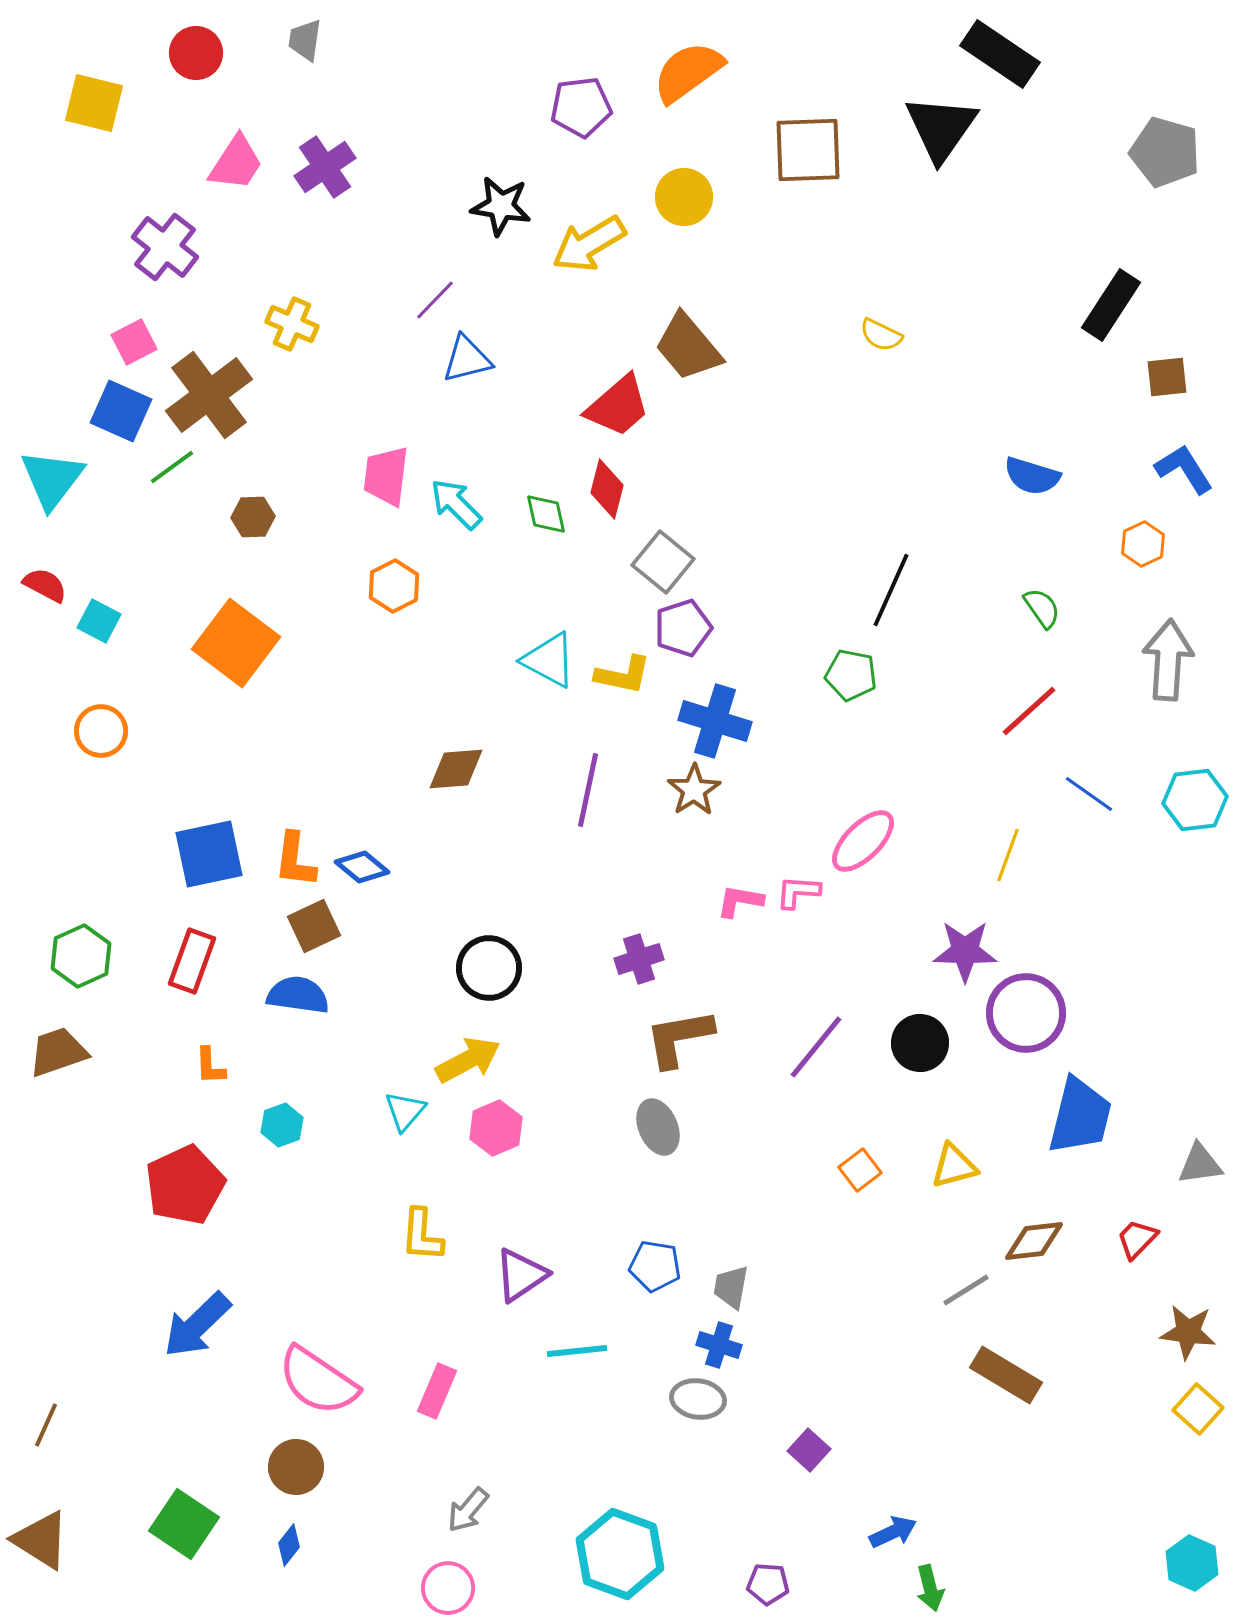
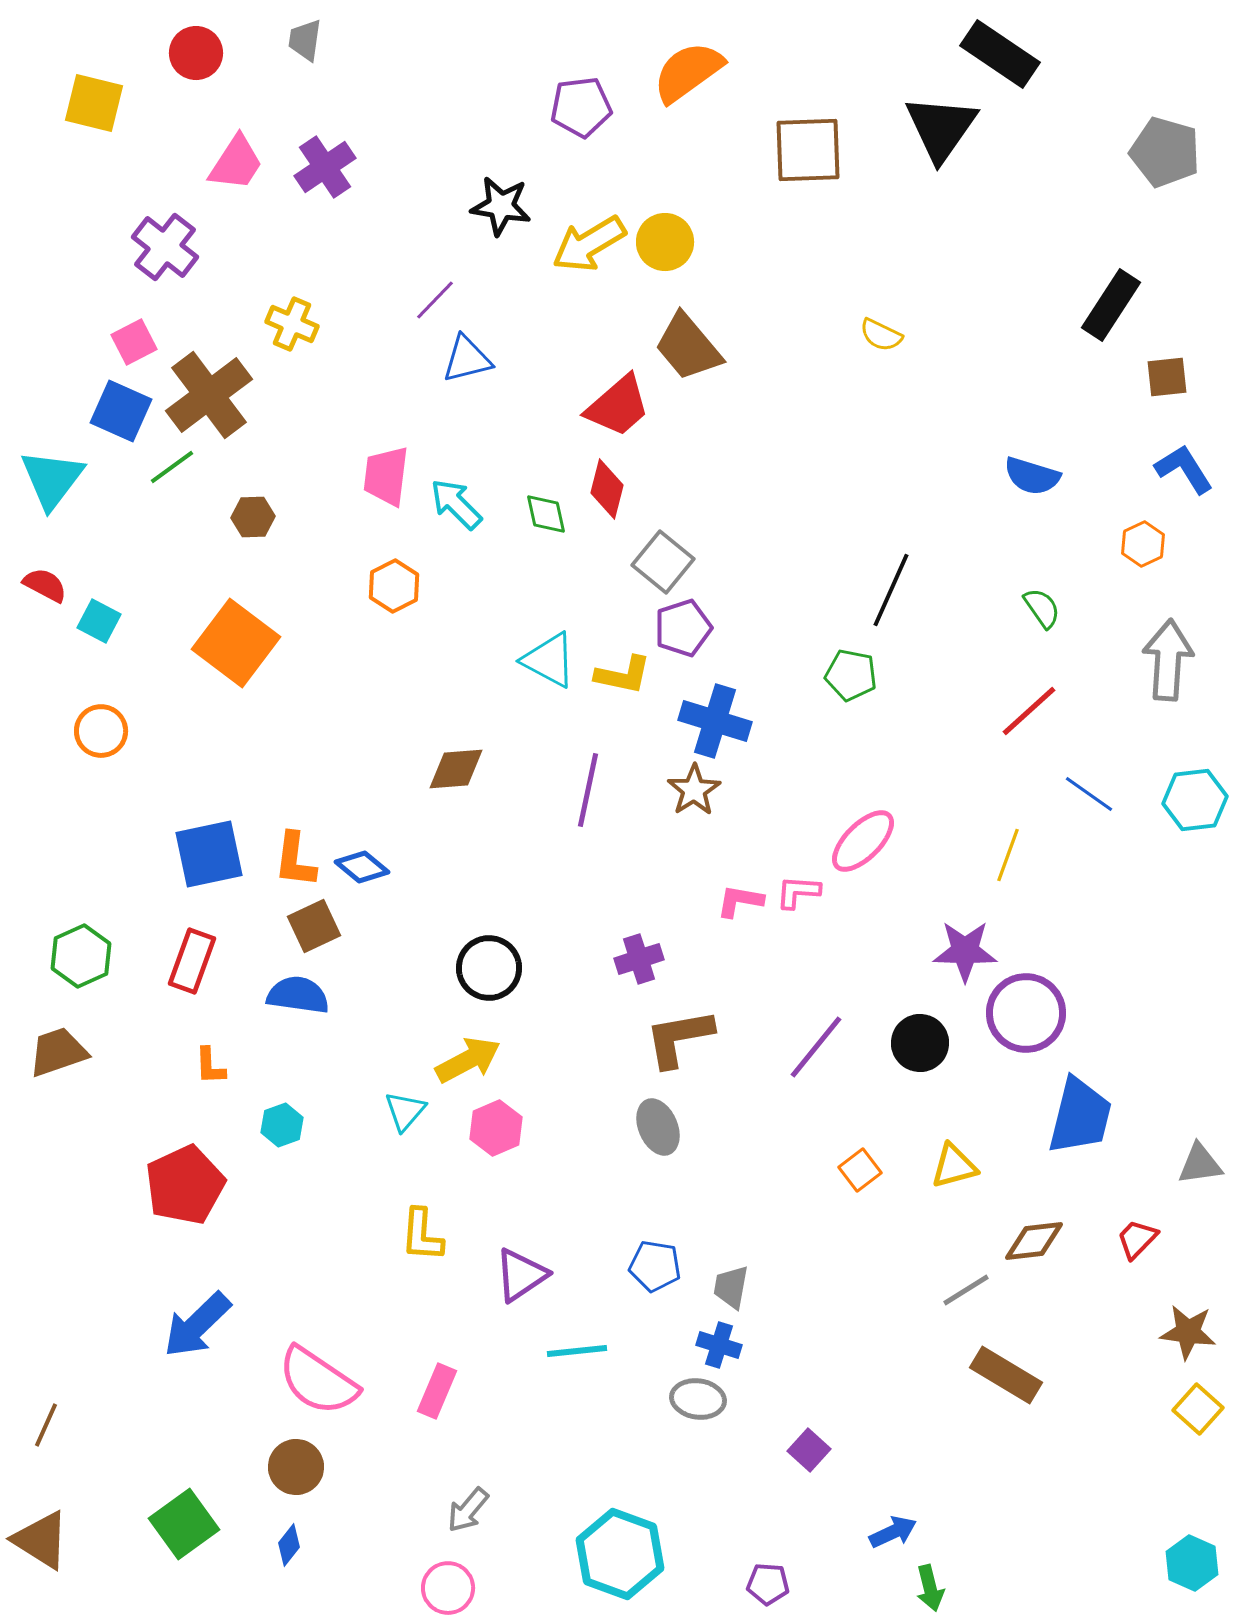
yellow circle at (684, 197): moved 19 px left, 45 px down
green square at (184, 1524): rotated 20 degrees clockwise
